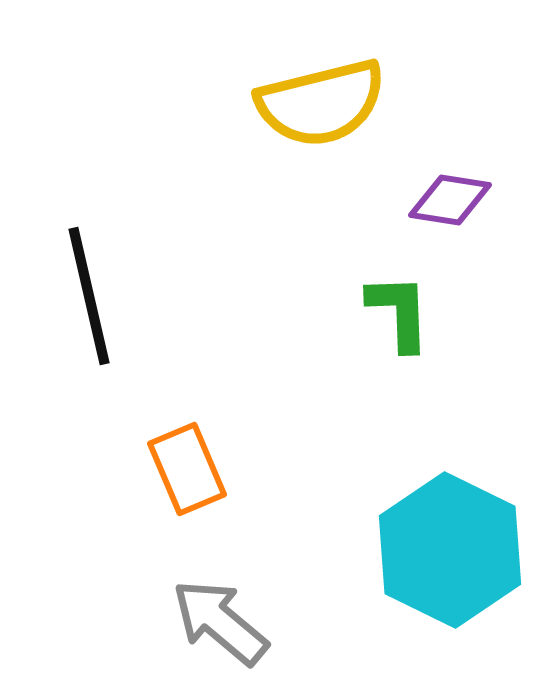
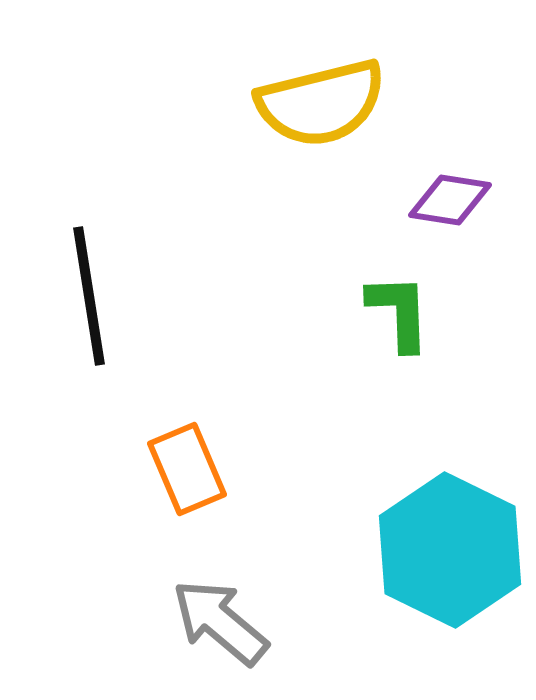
black line: rotated 4 degrees clockwise
